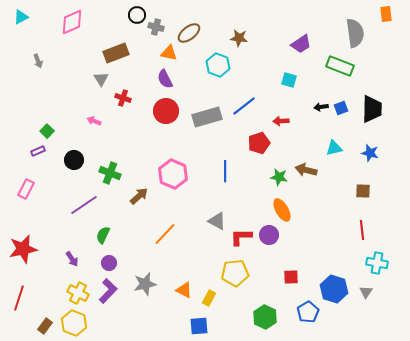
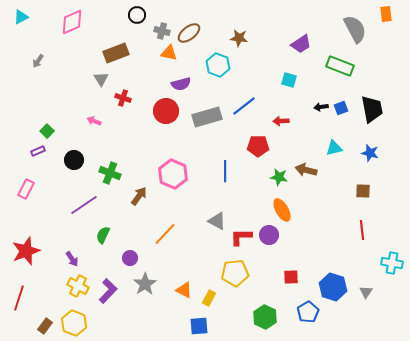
gray cross at (156, 27): moved 6 px right, 4 px down
gray semicircle at (355, 33): moved 4 px up; rotated 20 degrees counterclockwise
gray arrow at (38, 61): rotated 56 degrees clockwise
purple semicircle at (165, 79): moved 16 px right, 5 px down; rotated 78 degrees counterclockwise
black trapezoid at (372, 109): rotated 12 degrees counterclockwise
red pentagon at (259, 143): moved 1 px left, 3 px down; rotated 20 degrees clockwise
brown arrow at (139, 196): rotated 12 degrees counterclockwise
red star at (23, 249): moved 3 px right, 2 px down; rotated 8 degrees counterclockwise
purple circle at (109, 263): moved 21 px right, 5 px up
cyan cross at (377, 263): moved 15 px right
gray star at (145, 284): rotated 20 degrees counterclockwise
blue hexagon at (334, 289): moved 1 px left, 2 px up
yellow cross at (78, 293): moved 7 px up
